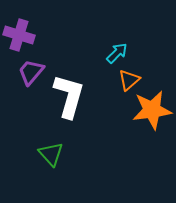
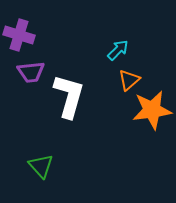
cyan arrow: moved 1 px right, 3 px up
purple trapezoid: rotated 136 degrees counterclockwise
green triangle: moved 10 px left, 12 px down
